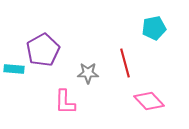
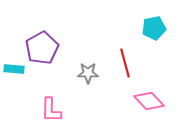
purple pentagon: moved 1 px left, 2 px up
pink L-shape: moved 14 px left, 8 px down
